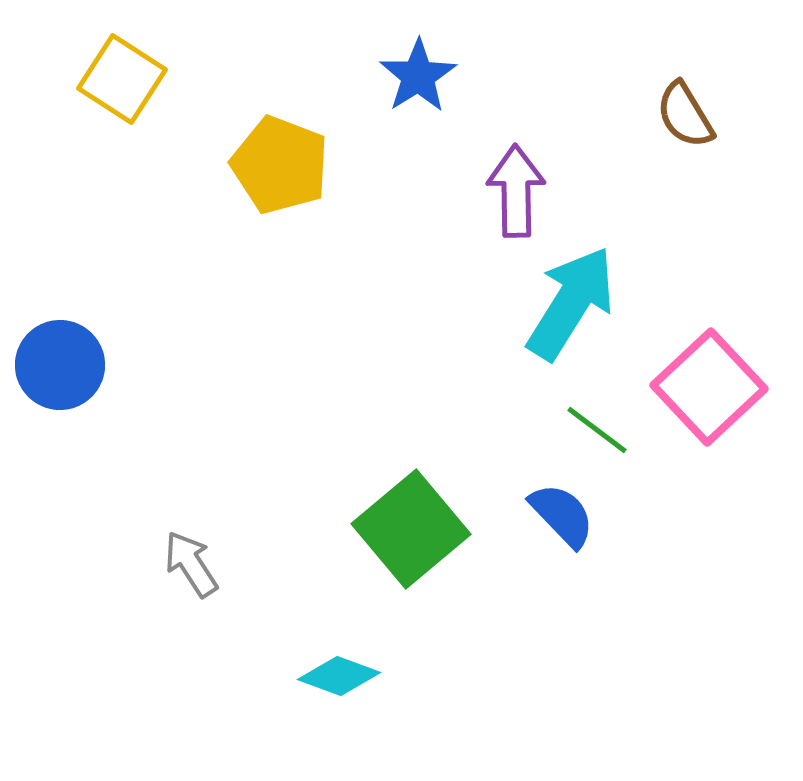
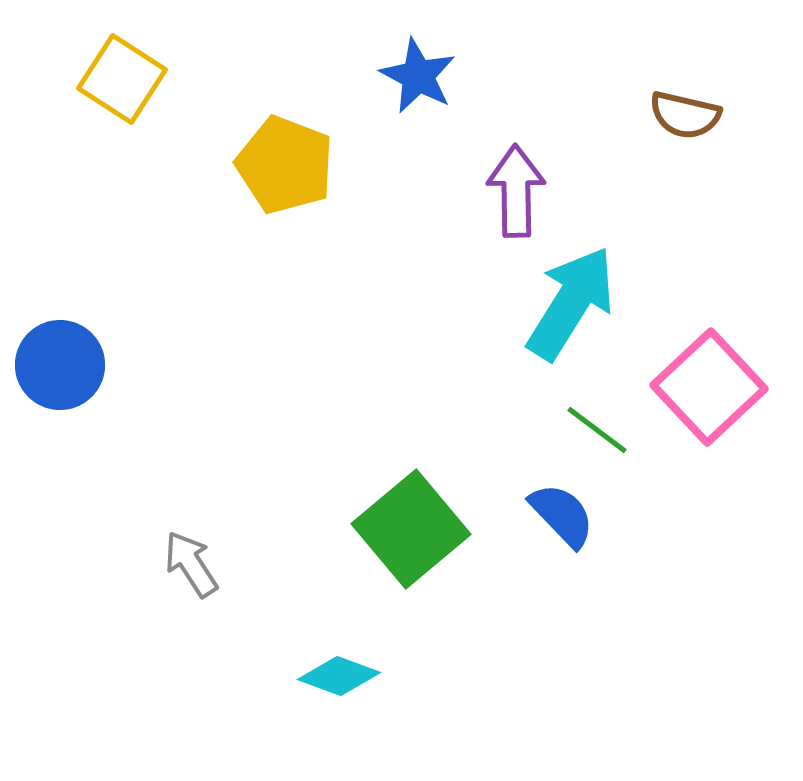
blue star: rotated 12 degrees counterclockwise
brown semicircle: rotated 46 degrees counterclockwise
yellow pentagon: moved 5 px right
